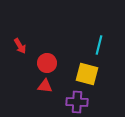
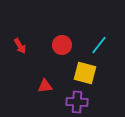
cyan line: rotated 24 degrees clockwise
red circle: moved 15 px right, 18 px up
yellow square: moved 2 px left, 1 px up
red triangle: rotated 14 degrees counterclockwise
